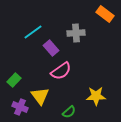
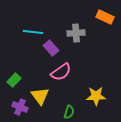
orange rectangle: moved 3 px down; rotated 12 degrees counterclockwise
cyan line: rotated 42 degrees clockwise
pink semicircle: moved 1 px down
green semicircle: rotated 32 degrees counterclockwise
